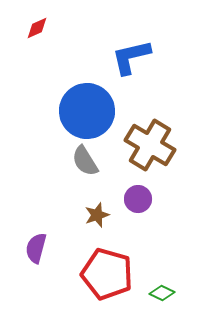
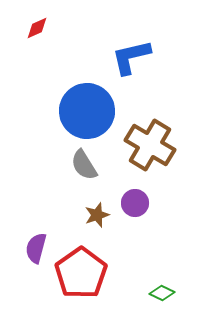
gray semicircle: moved 1 px left, 4 px down
purple circle: moved 3 px left, 4 px down
red pentagon: moved 26 px left, 1 px up; rotated 21 degrees clockwise
